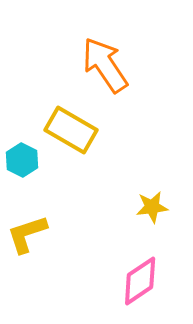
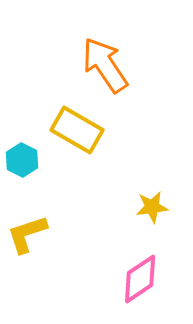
yellow rectangle: moved 6 px right
pink diamond: moved 2 px up
